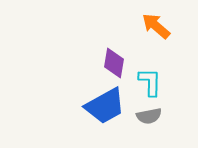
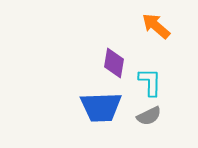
blue trapezoid: moved 4 px left, 1 px down; rotated 27 degrees clockwise
gray semicircle: rotated 15 degrees counterclockwise
